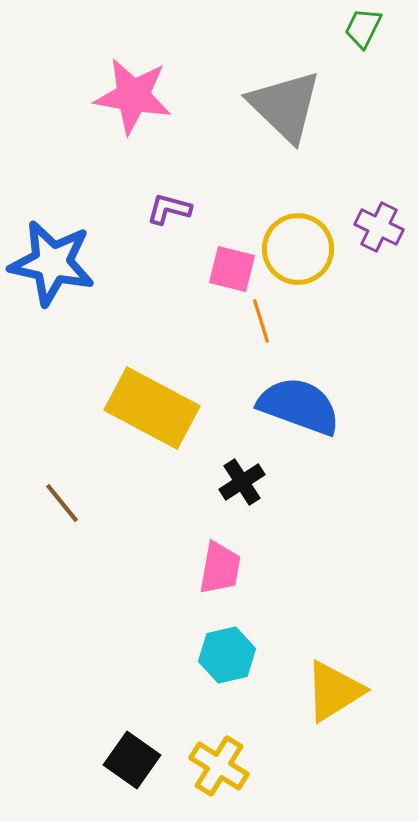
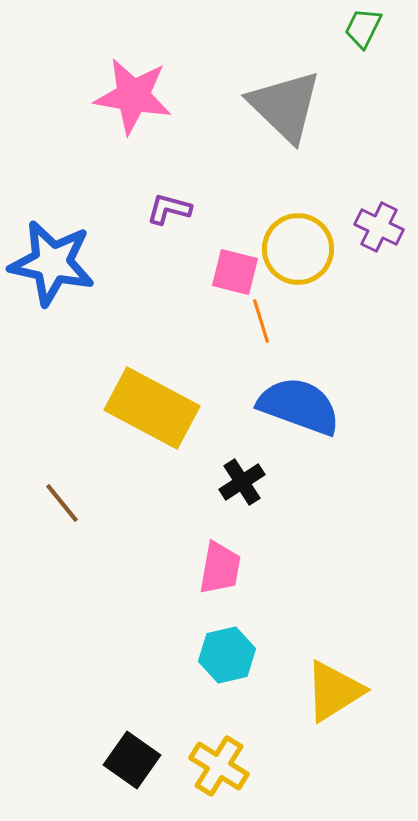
pink square: moved 3 px right, 3 px down
